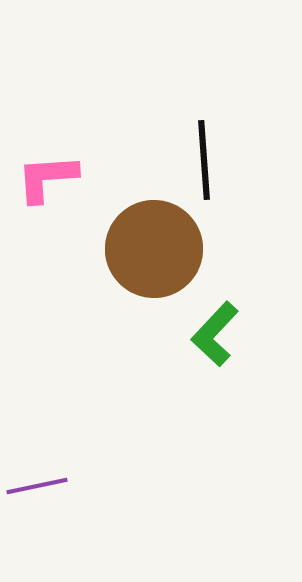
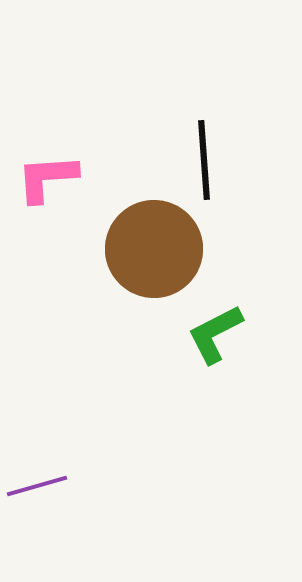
green L-shape: rotated 20 degrees clockwise
purple line: rotated 4 degrees counterclockwise
